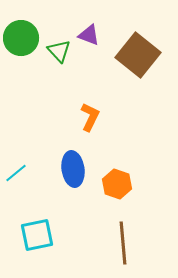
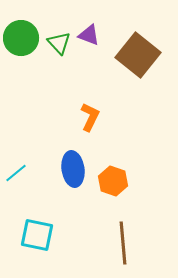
green triangle: moved 8 px up
orange hexagon: moved 4 px left, 3 px up
cyan square: rotated 24 degrees clockwise
